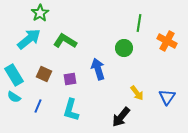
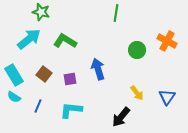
green star: moved 1 px right, 1 px up; rotated 24 degrees counterclockwise
green line: moved 23 px left, 10 px up
green circle: moved 13 px right, 2 px down
brown square: rotated 14 degrees clockwise
cyan L-shape: rotated 80 degrees clockwise
